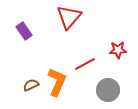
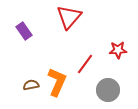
red line: rotated 25 degrees counterclockwise
brown semicircle: rotated 14 degrees clockwise
